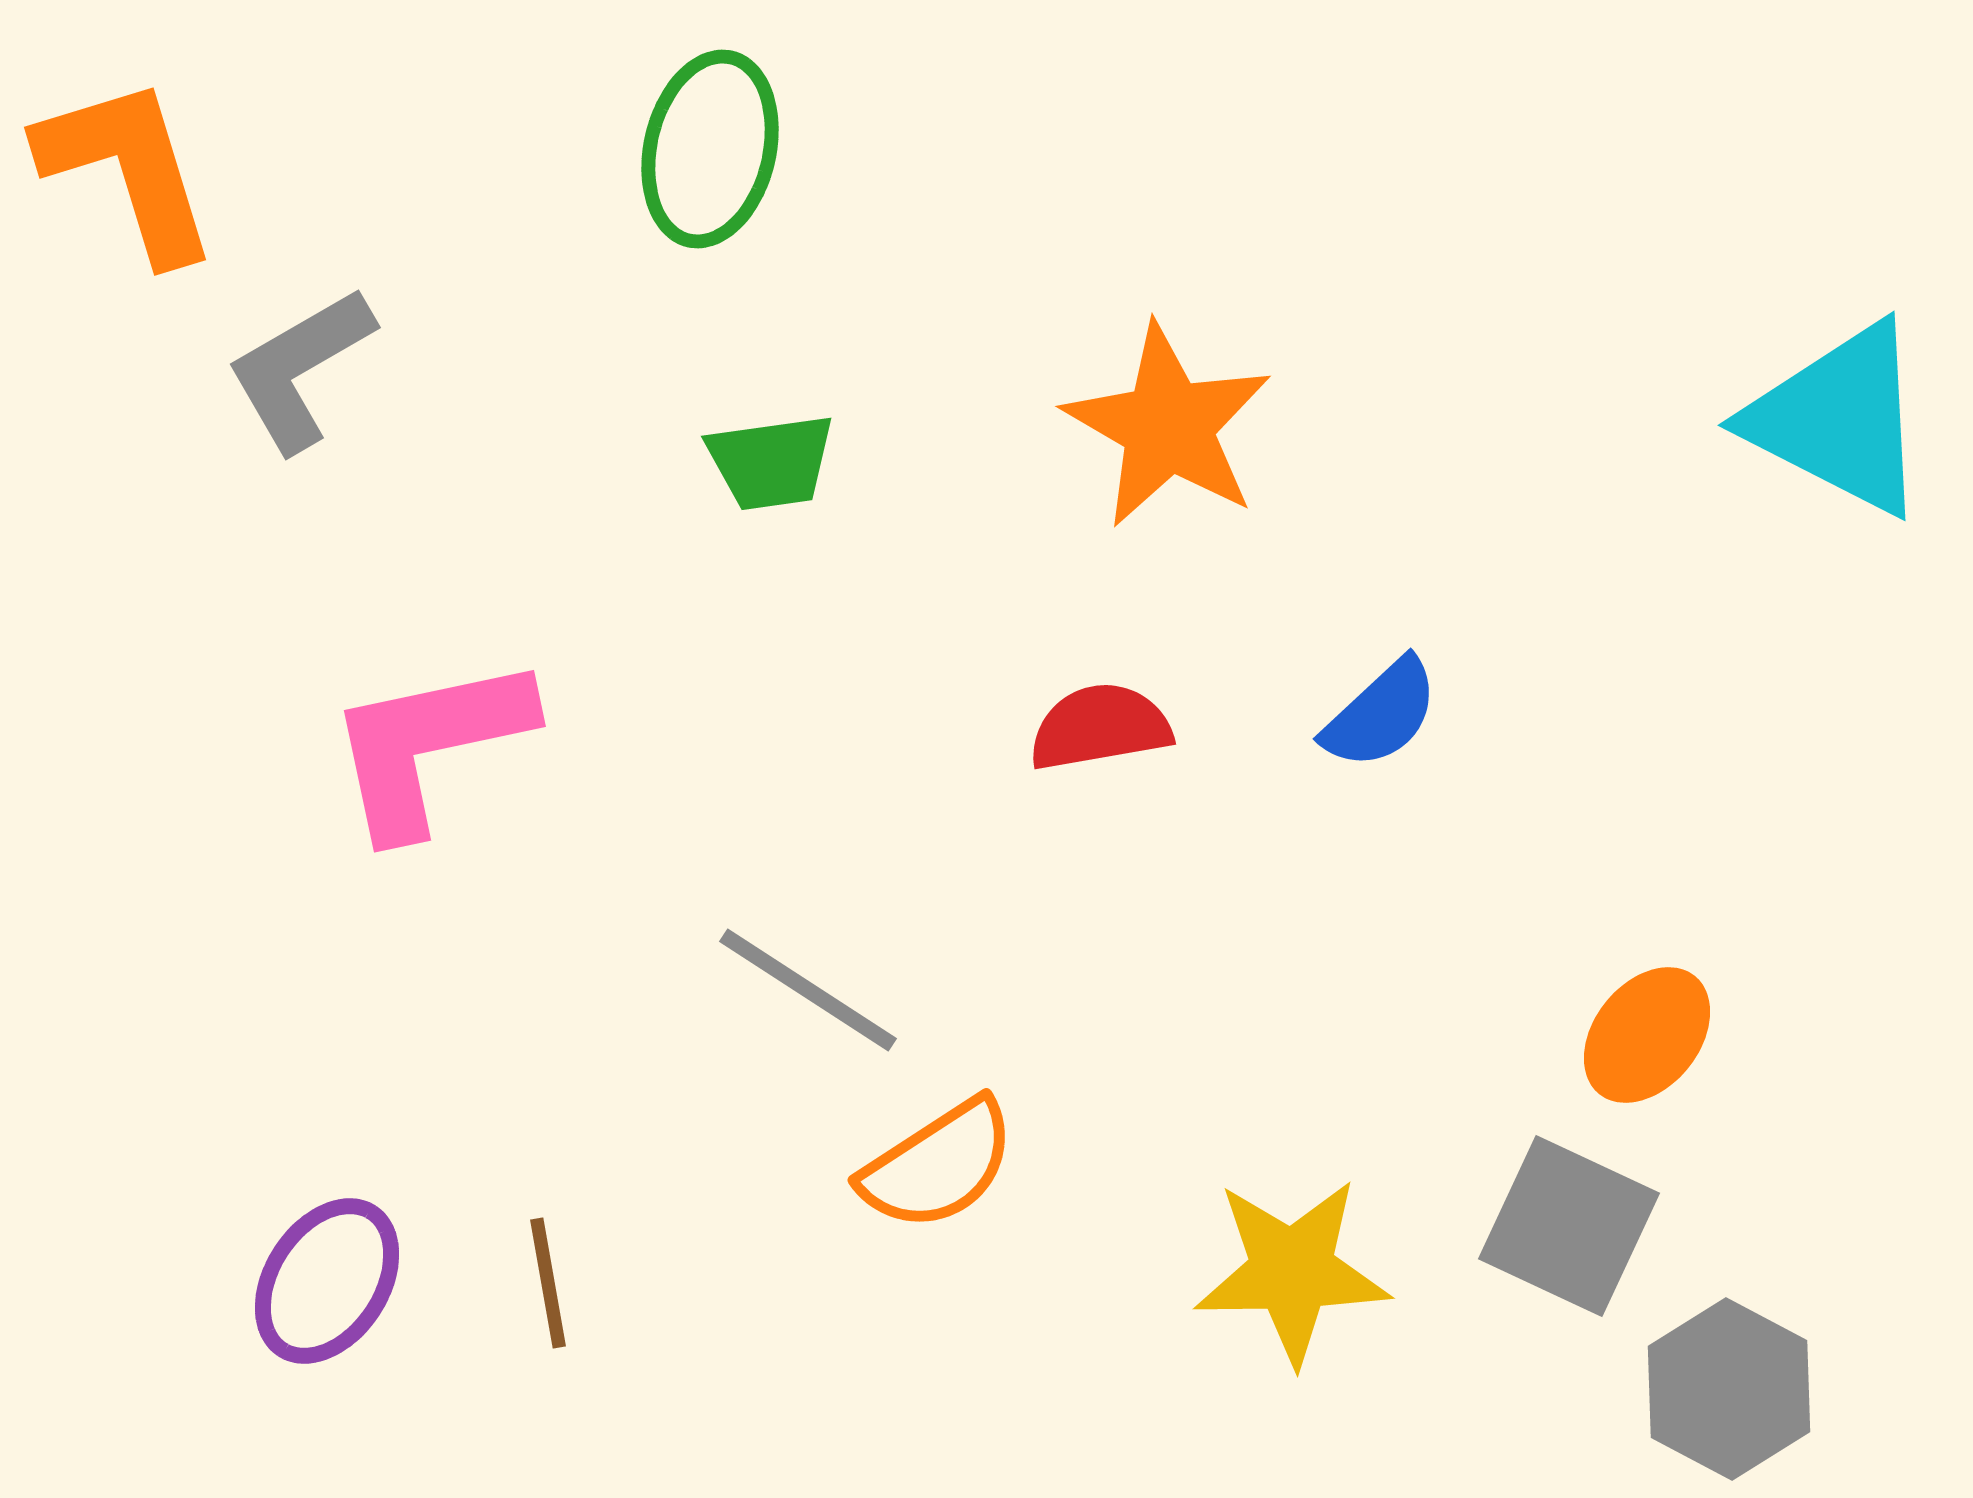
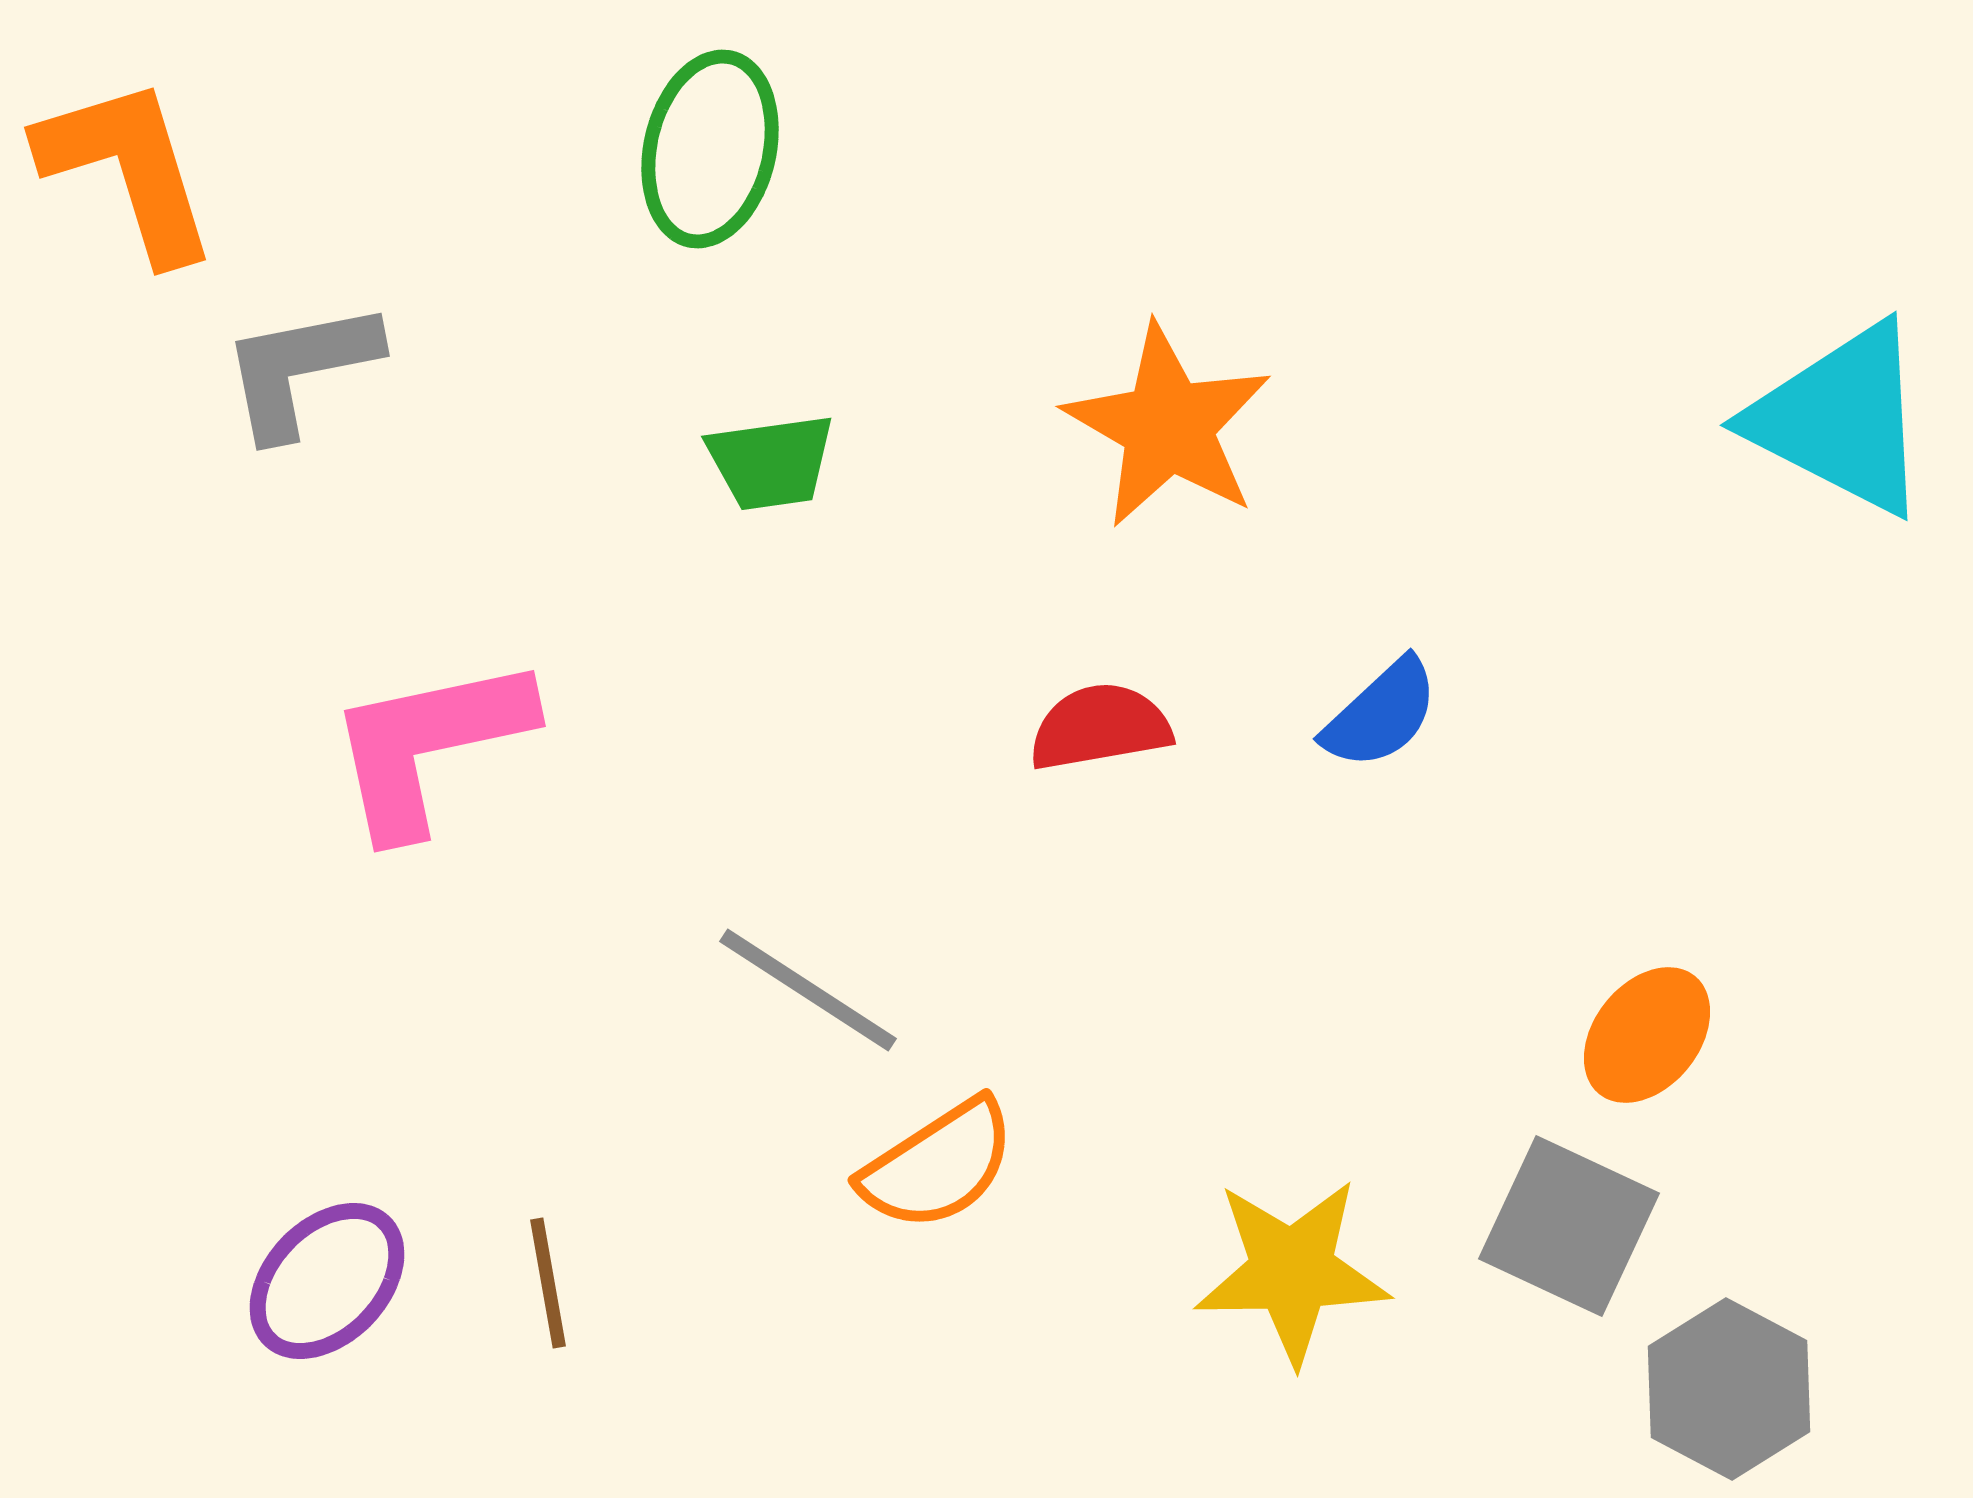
gray L-shape: rotated 19 degrees clockwise
cyan triangle: moved 2 px right
purple ellipse: rotated 11 degrees clockwise
